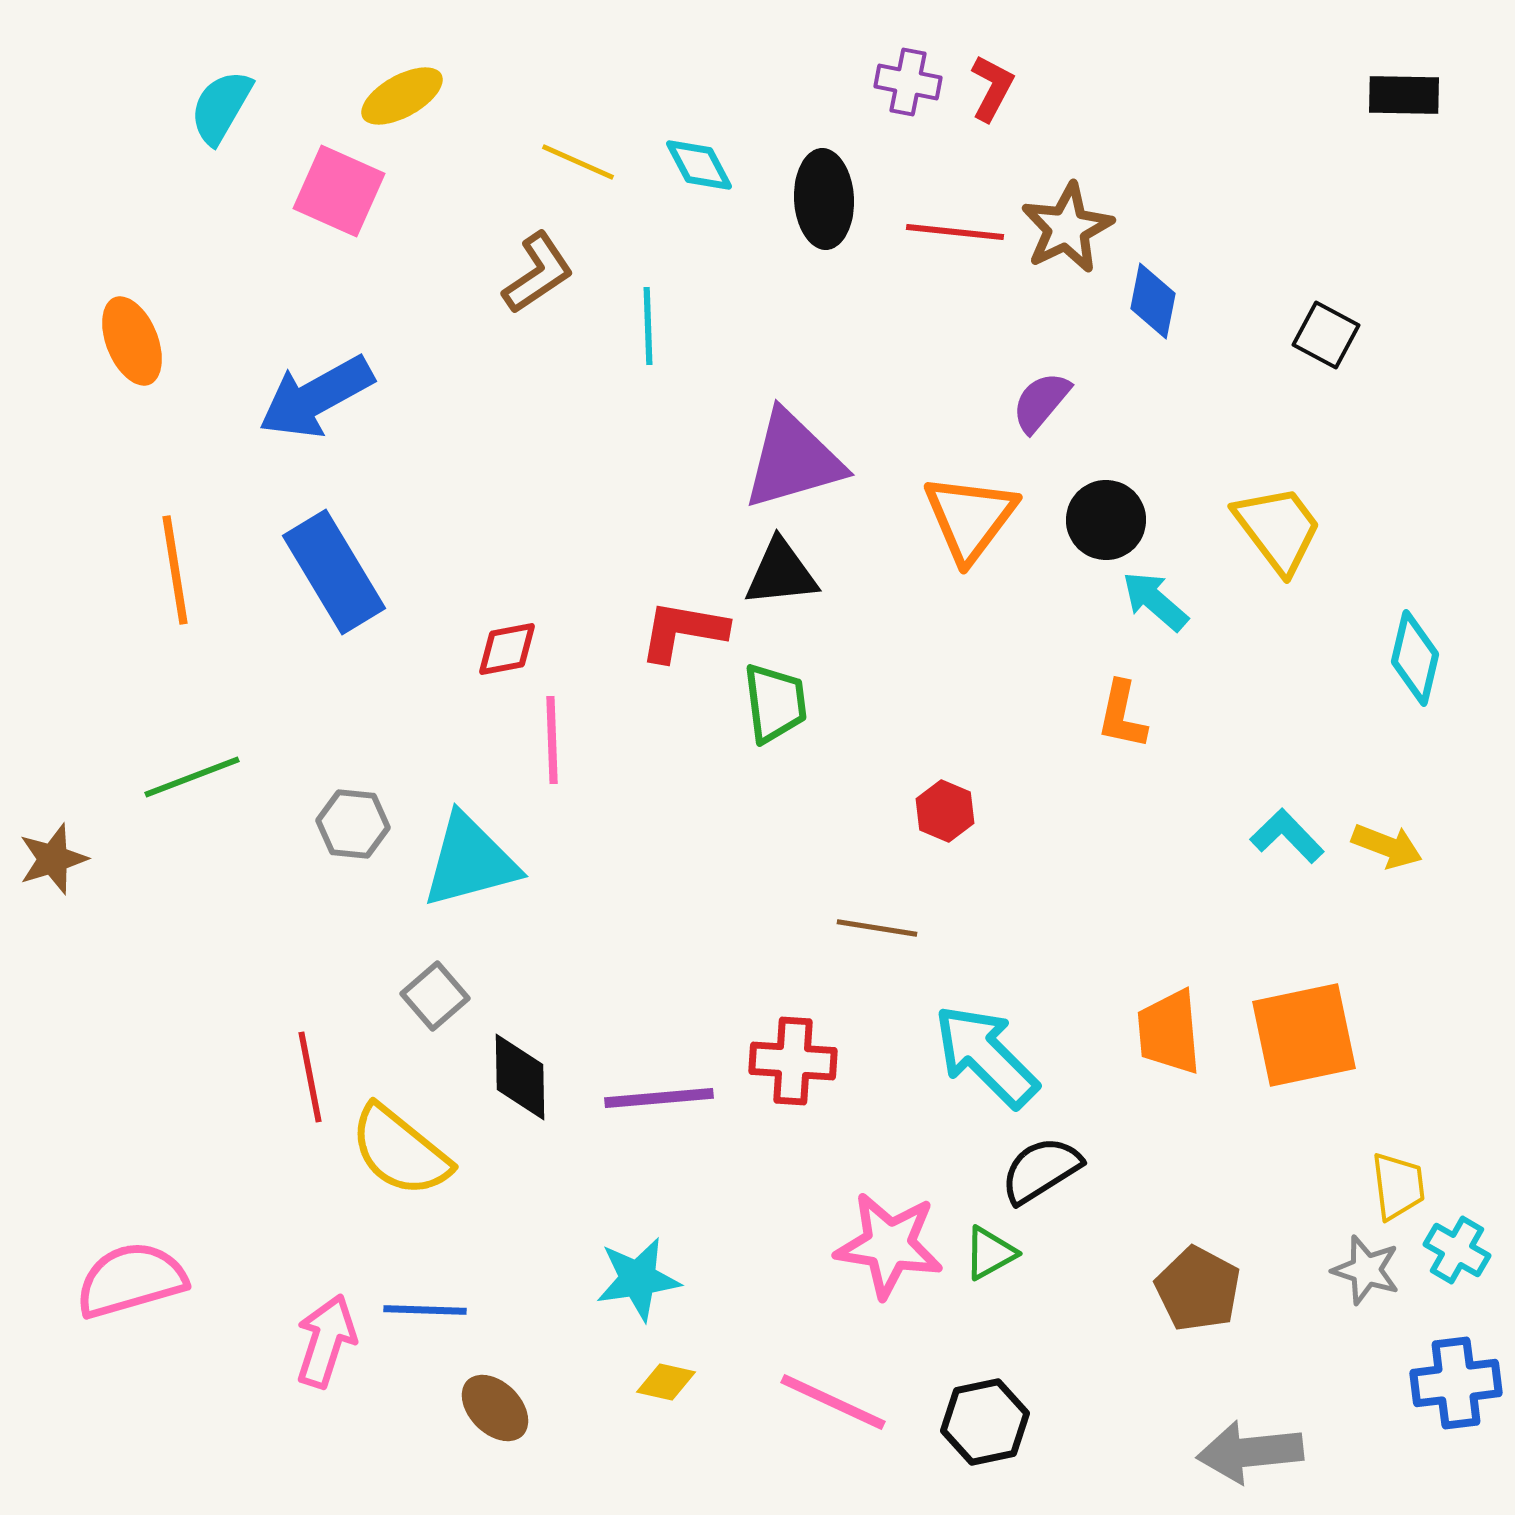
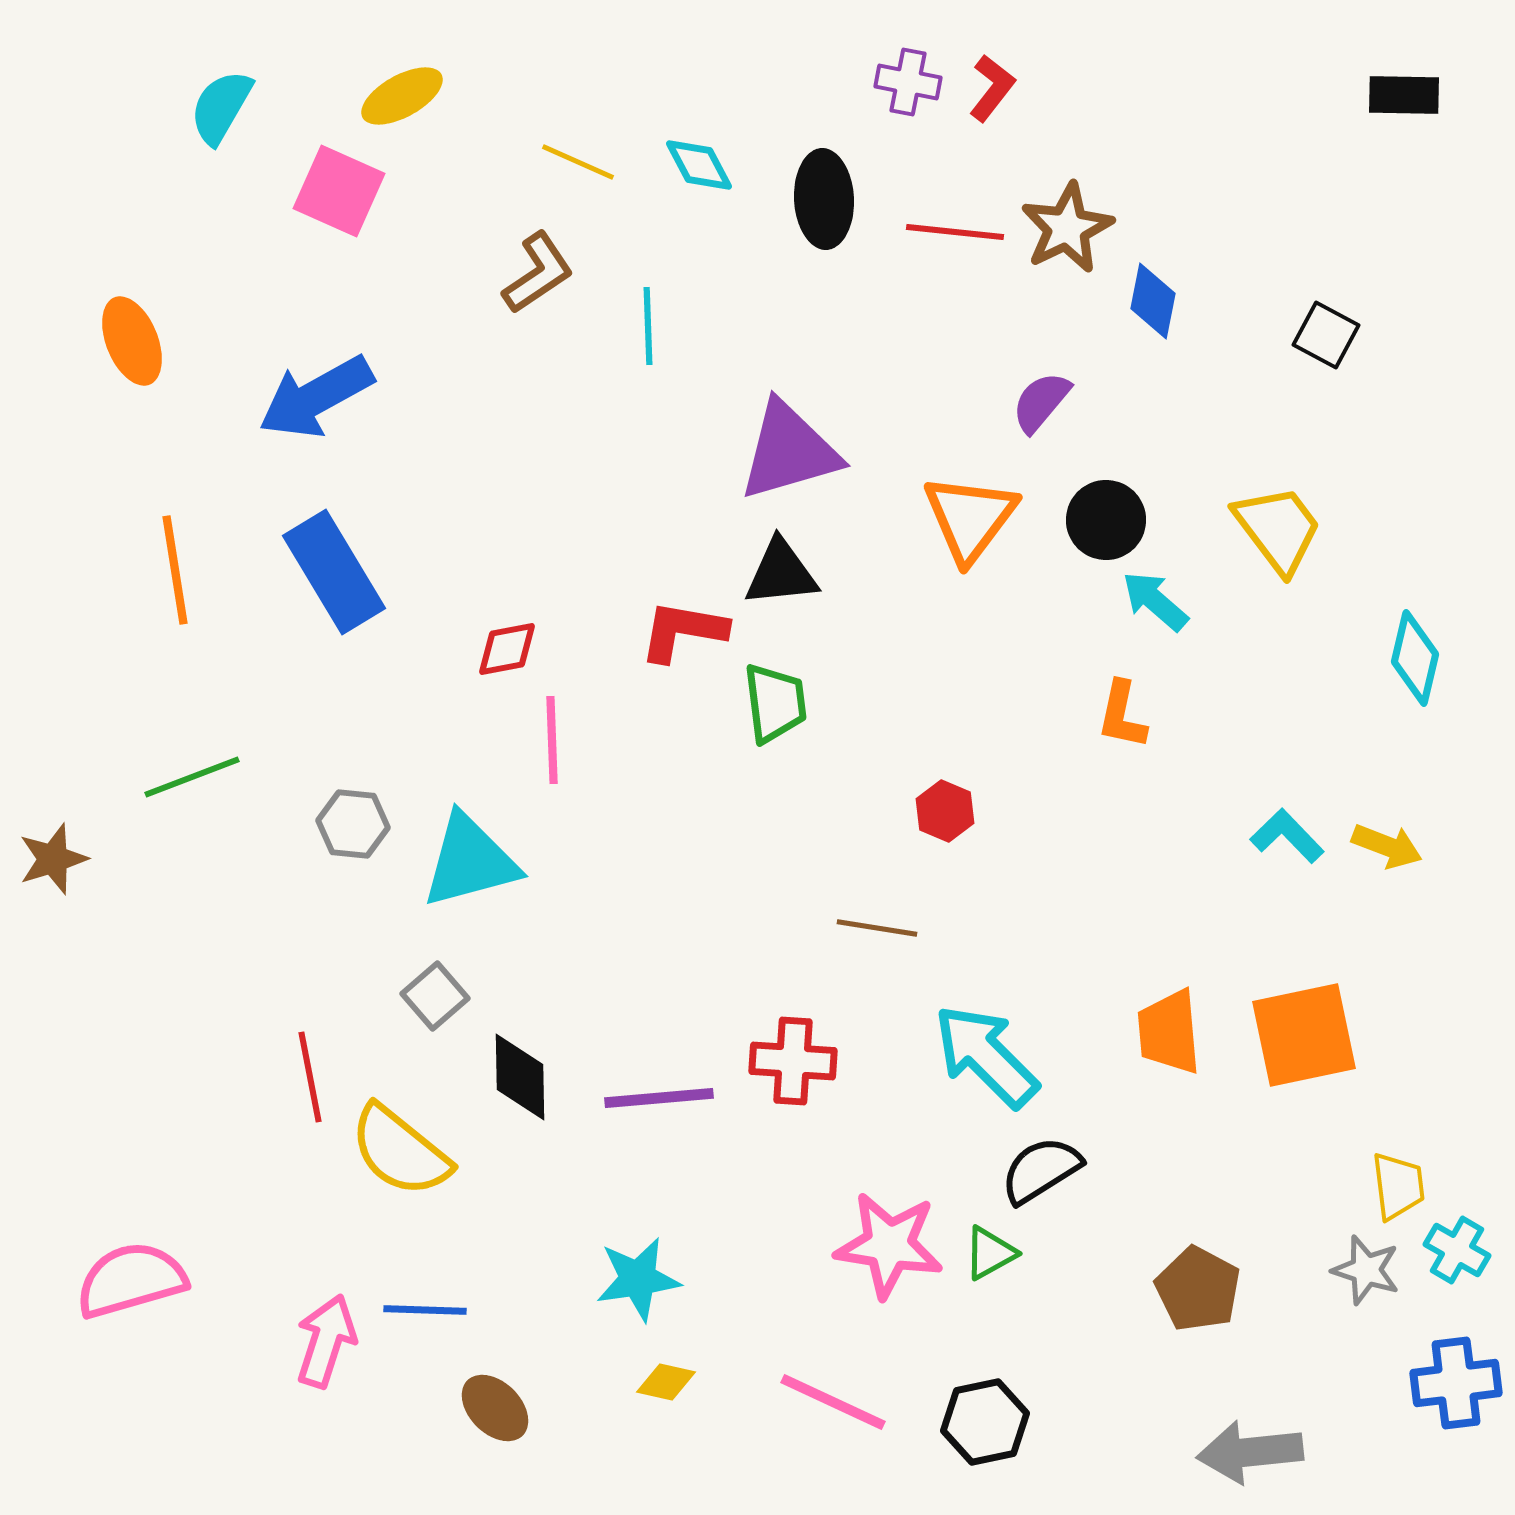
red L-shape at (992, 88): rotated 10 degrees clockwise
purple triangle at (793, 460): moved 4 px left, 9 px up
